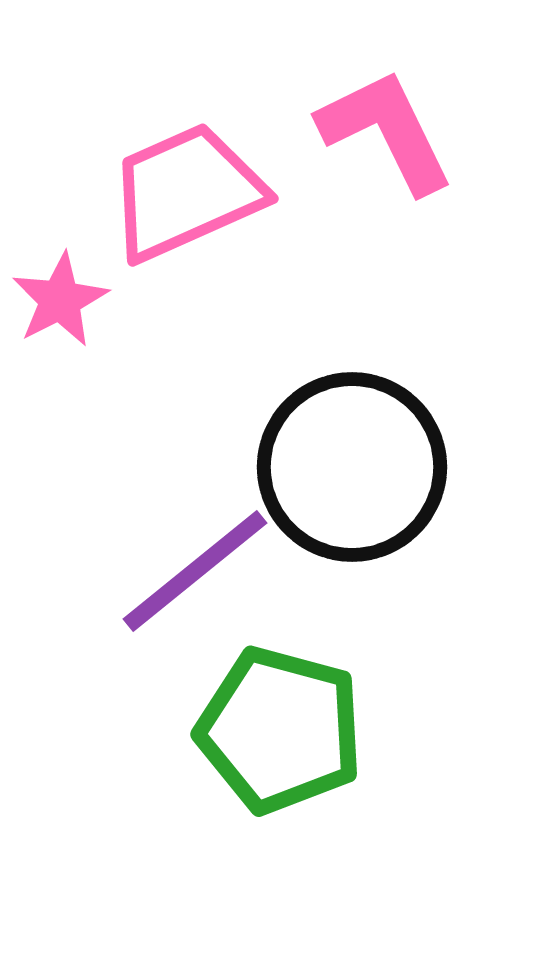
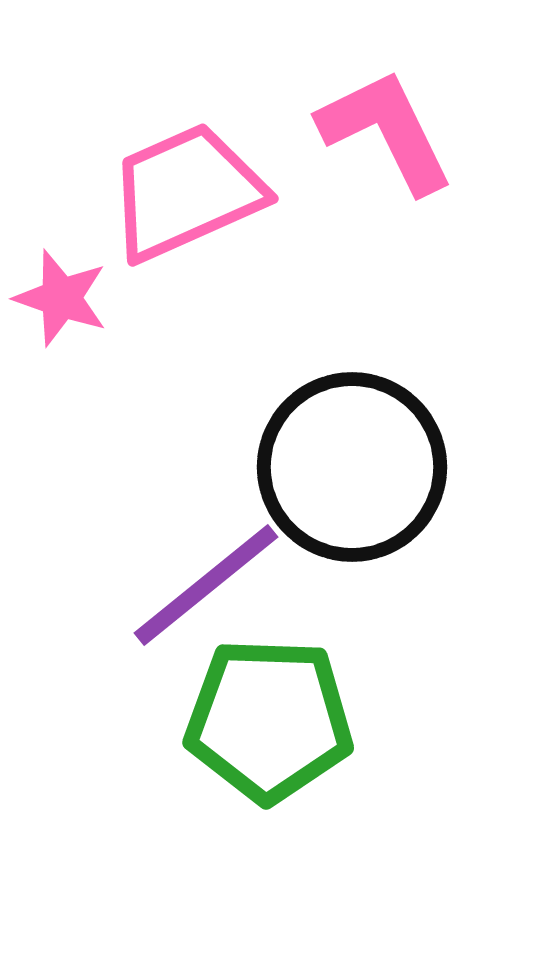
pink star: moved 1 px right, 2 px up; rotated 26 degrees counterclockwise
purple line: moved 11 px right, 14 px down
green pentagon: moved 11 px left, 10 px up; rotated 13 degrees counterclockwise
